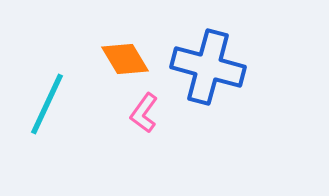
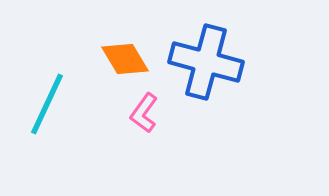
blue cross: moved 2 px left, 5 px up
